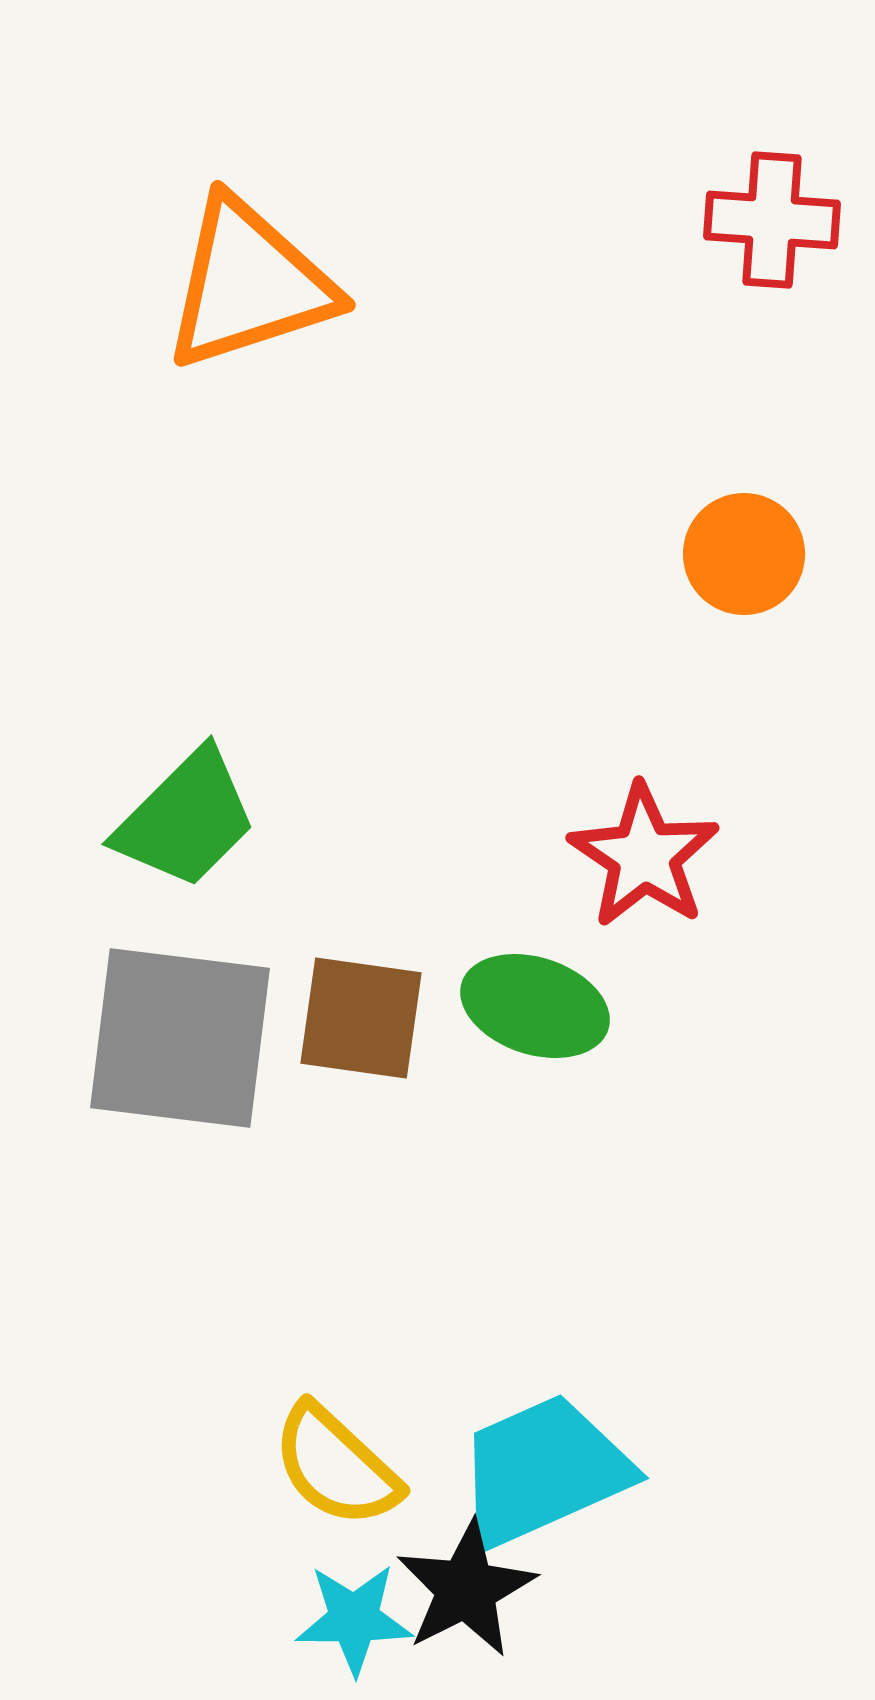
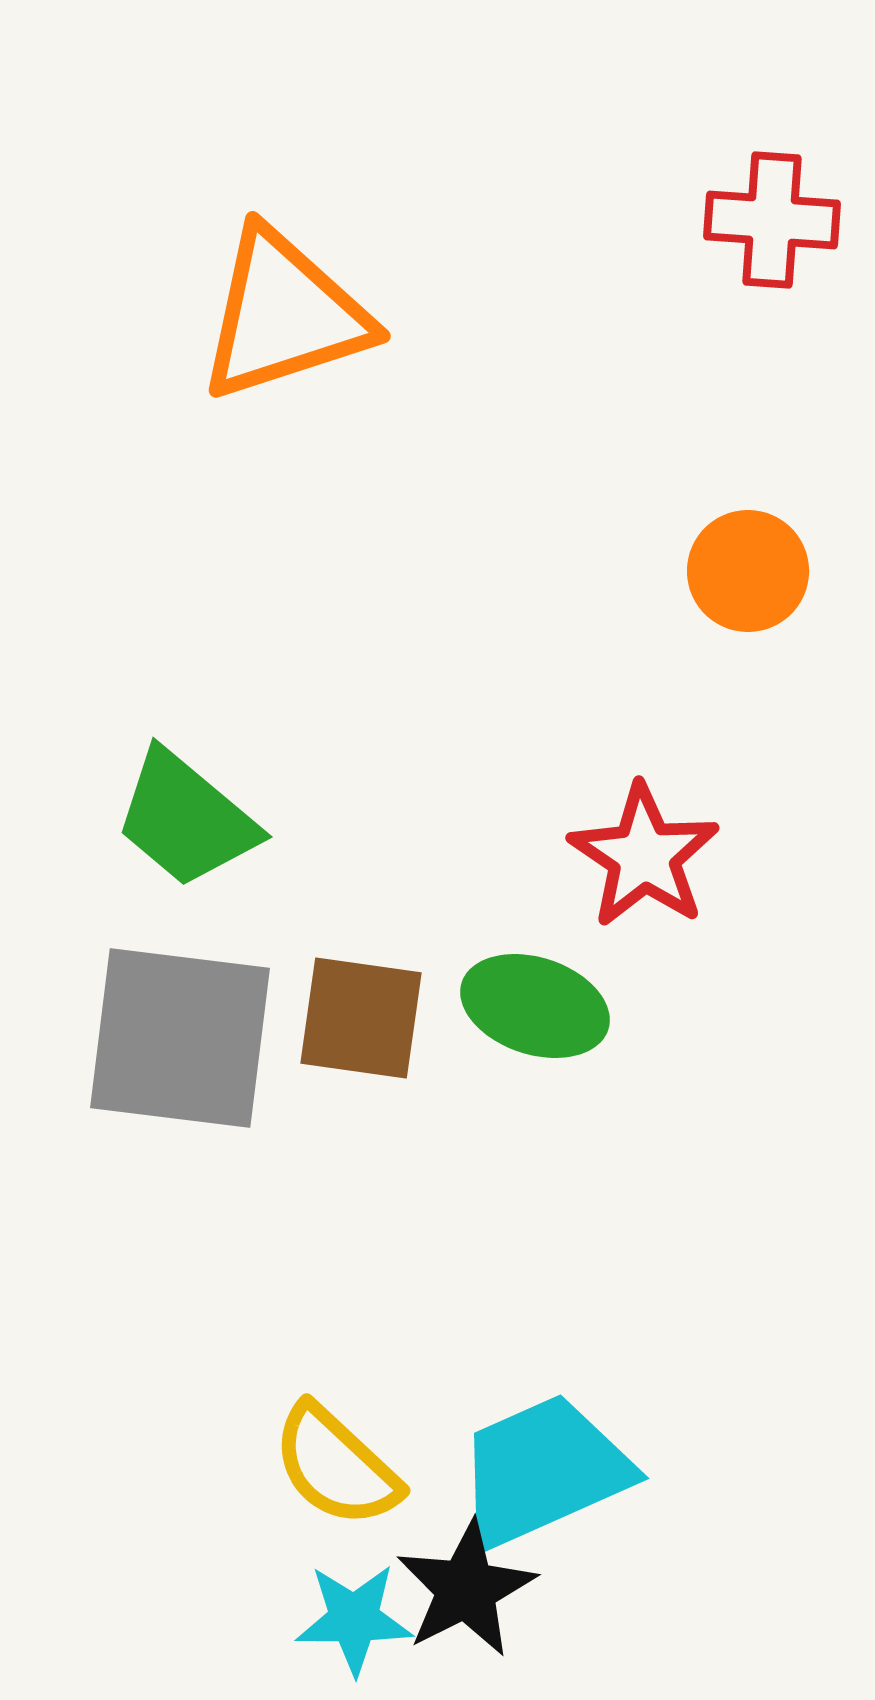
orange triangle: moved 35 px right, 31 px down
orange circle: moved 4 px right, 17 px down
green trapezoid: rotated 85 degrees clockwise
